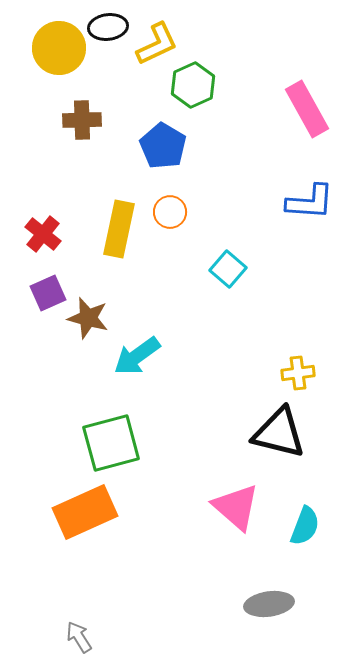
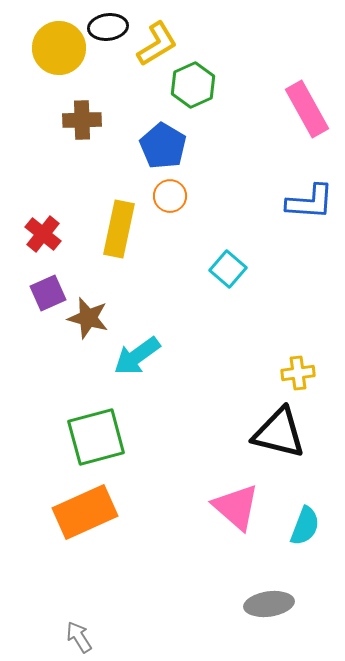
yellow L-shape: rotated 6 degrees counterclockwise
orange circle: moved 16 px up
green square: moved 15 px left, 6 px up
